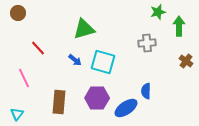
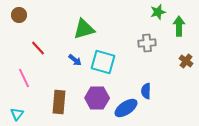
brown circle: moved 1 px right, 2 px down
